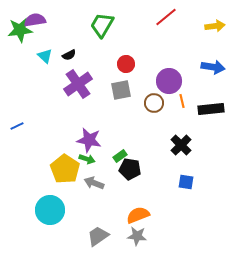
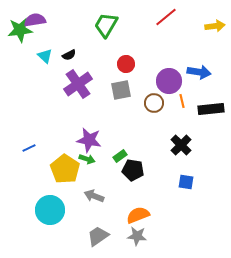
green trapezoid: moved 4 px right
blue arrow: moved 14 px left, 5 px down
blue line: moved 12 px right, 22 px down
black pentagon: moved 3 px right, 1 px down
gray arrow: moved 13 px down
